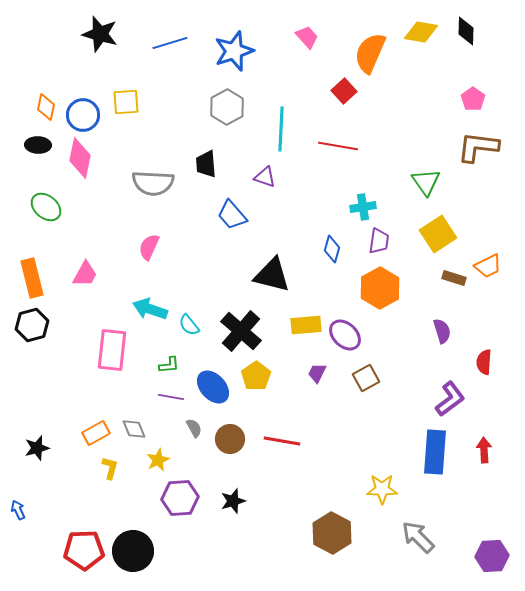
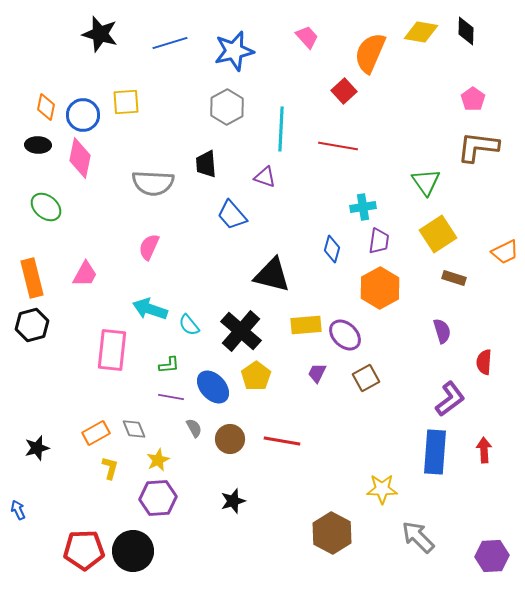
blue star at (234, 51): rotated 6 degrees clockwise
orange trapezoid at (488, 266): moved 17 px right, 14 px up
purple hexagon at (180, 498): moved 22 px left
